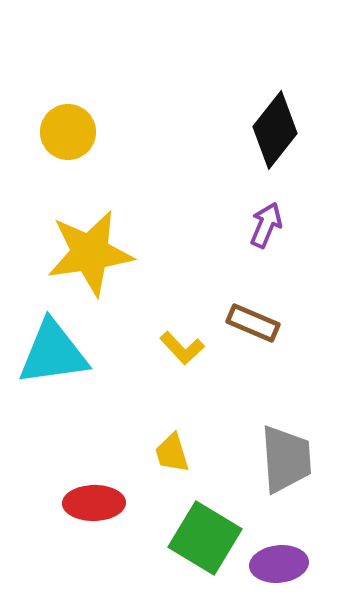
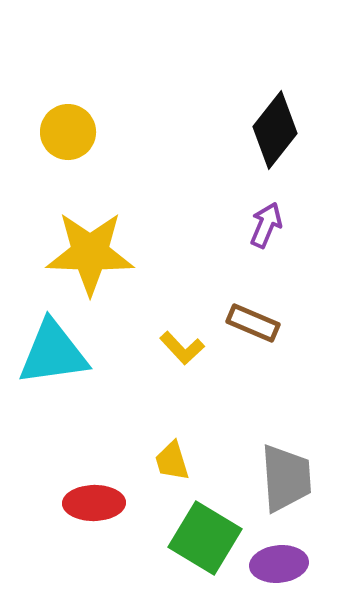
yellow star: rotated 10 degrees clockwise
yellow trapezoid: moved 8 px down
gray trapezoid: moved 19 px down
